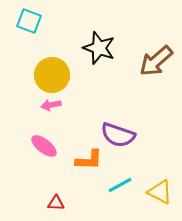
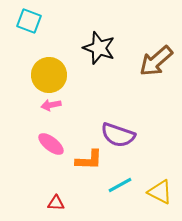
yellow circle: moved 3 px left
pink ellipse: moved 7 px right, 2 px up
